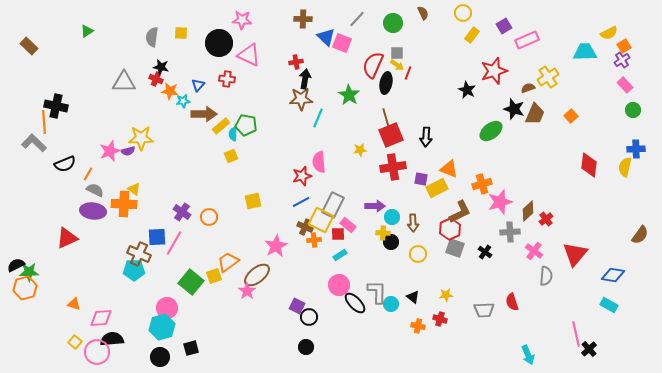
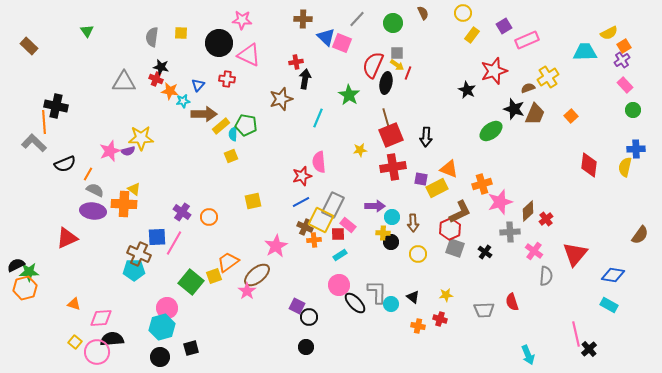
green triangle at (87, 31): rotated 32 degrees counterclockwise
brown star at (301, 99): moved 20 px left; rotated 15 degrees counterclockwise
